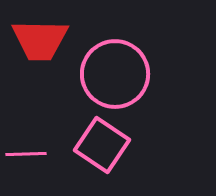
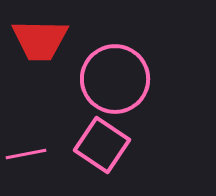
pink circle: moved 5 px down
pink line: rotated 9 degrees counterclockwise
